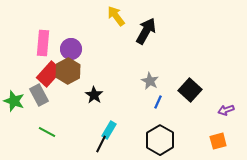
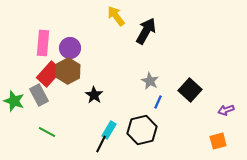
purple circle: moved 1 px left, 1 px up
black hexagon: moved 18 px left, 10 px up; rotated 16 degrees clockwise
